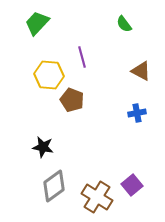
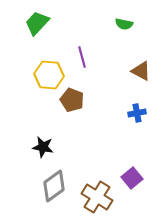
green semicircle: rotated 42 degrees counterclockwise
purple square: moved 7 px up
